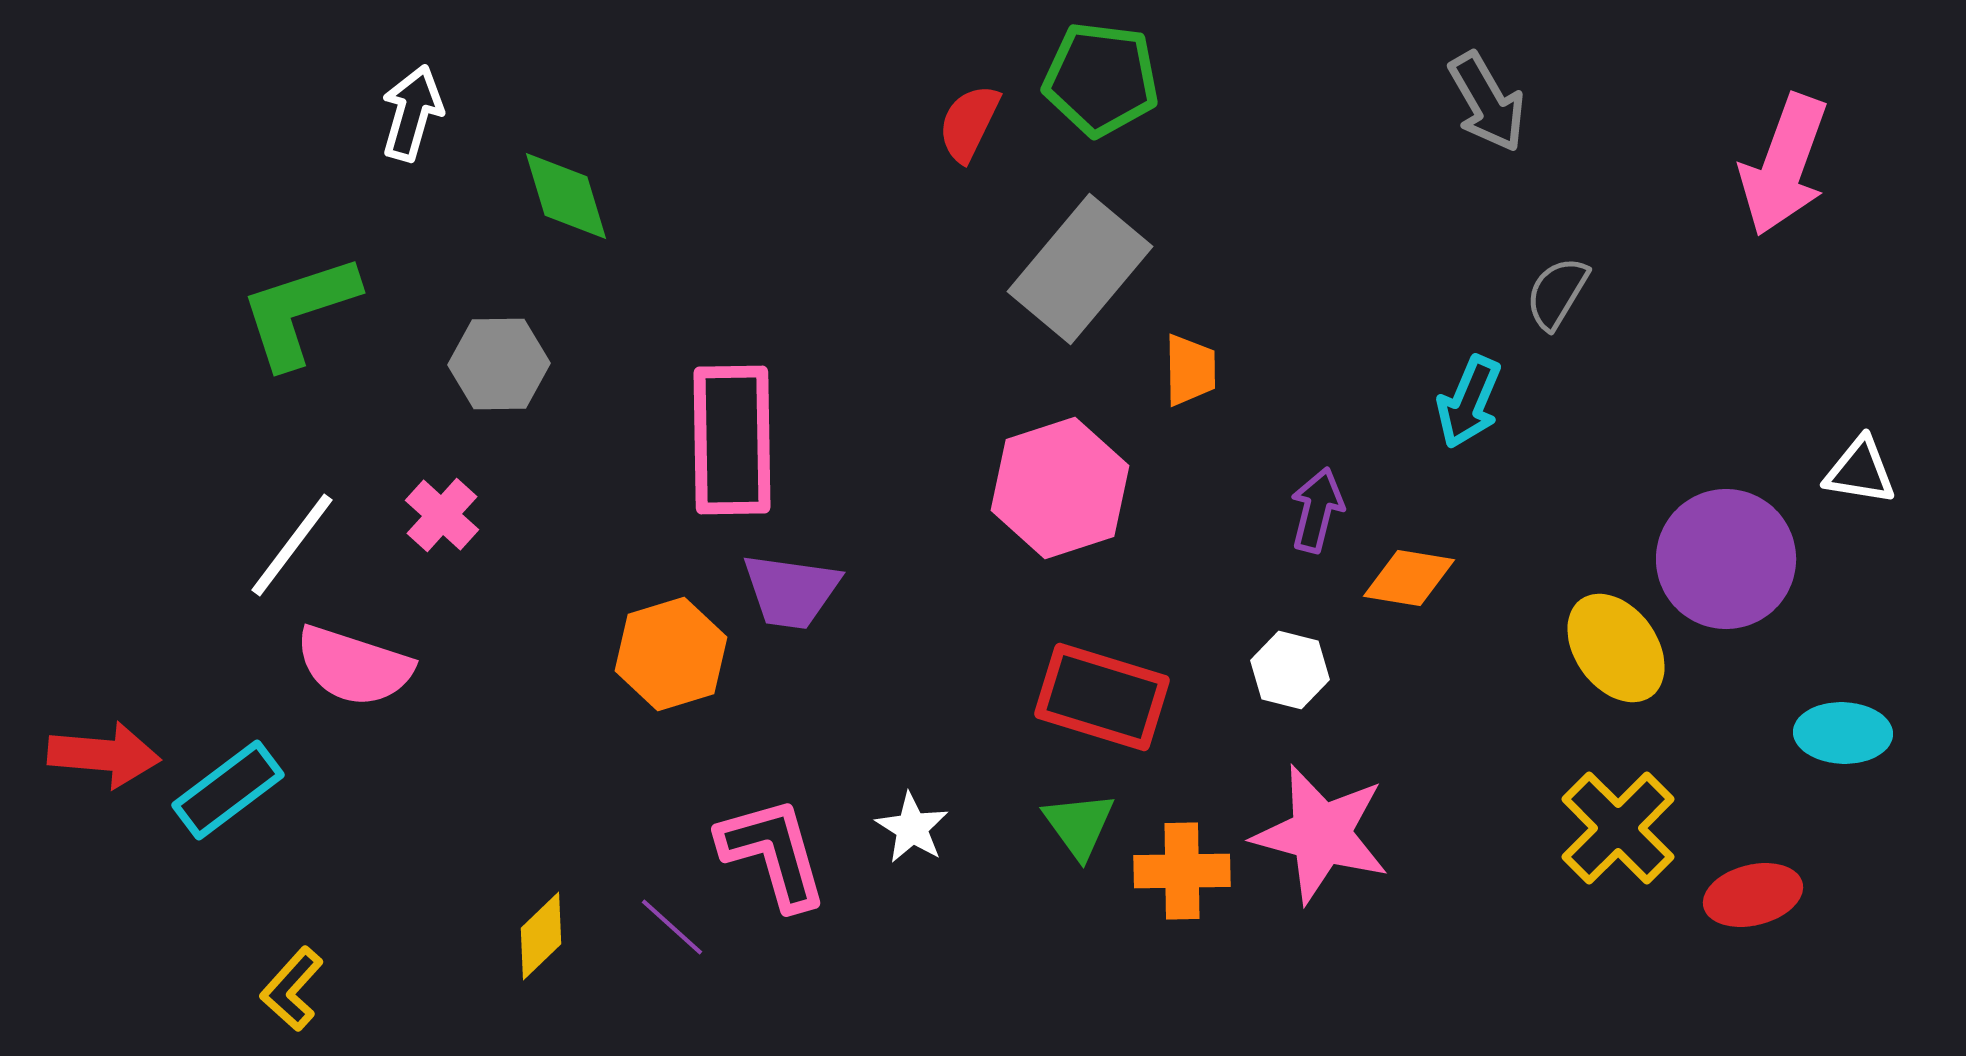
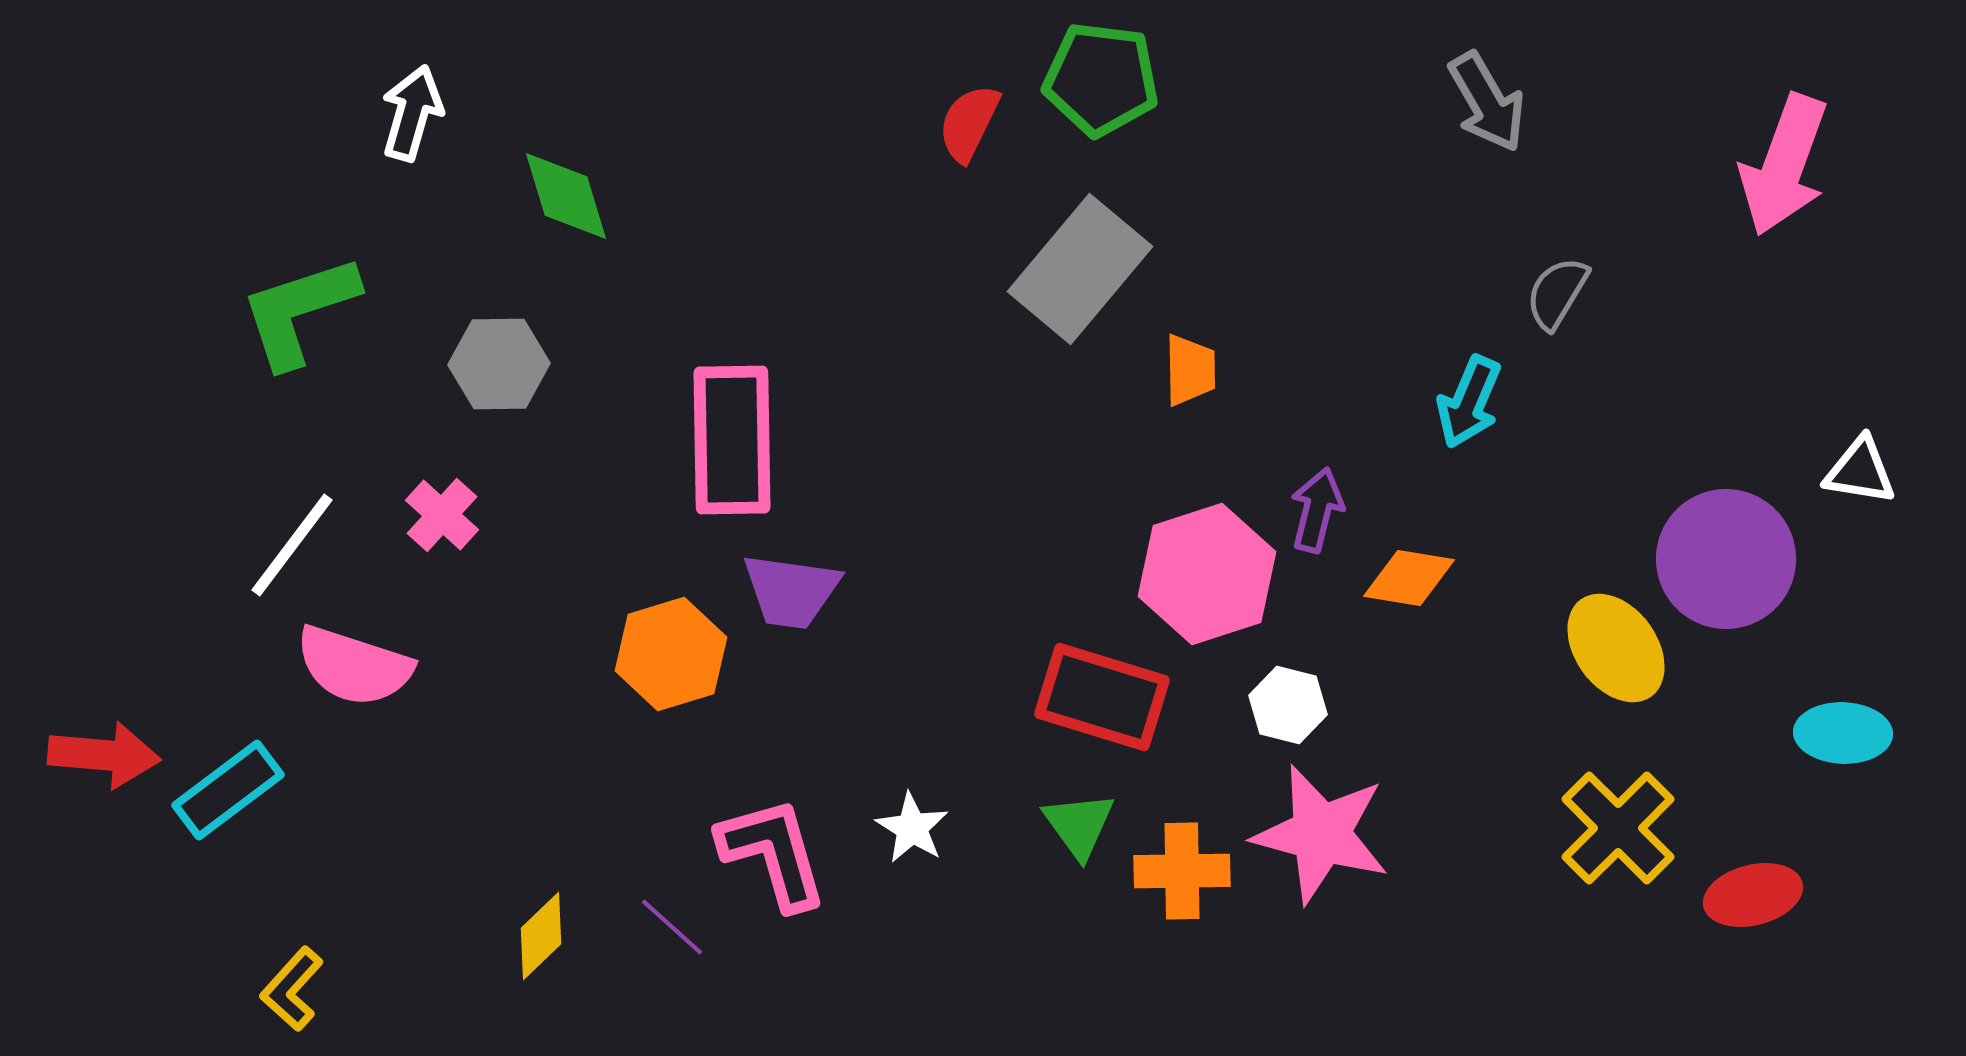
pink hexagon: moved 147 px right, 86 px down
white hexagon: moved 2 px left, 35 px down
